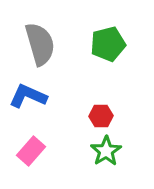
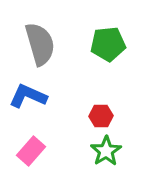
green pentagon: rotated 8 degrees clockwise
